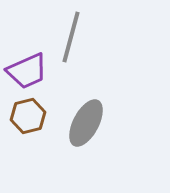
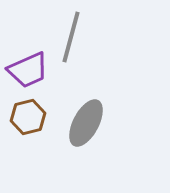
purple trapezoid: moved 1 px right, 1 px up
brown hexagon: moved 1 px down
